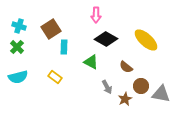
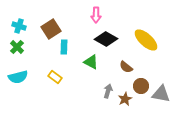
gray arrow: moved 1 px right, 4 px down; rotated 136 degrees counterclockwise
